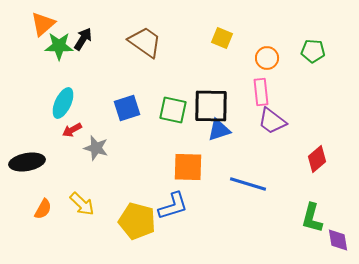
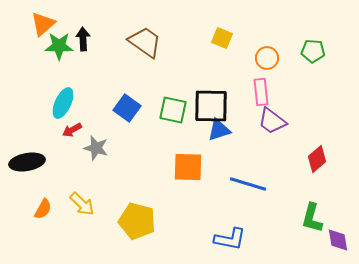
black arrow: rotated 35 degrees counterclockwise
blue square: rotated 36 degrees counterclockwise
blue L-shape: moved 57 px right, 33 px down; rotated 28 degrees clockwise
